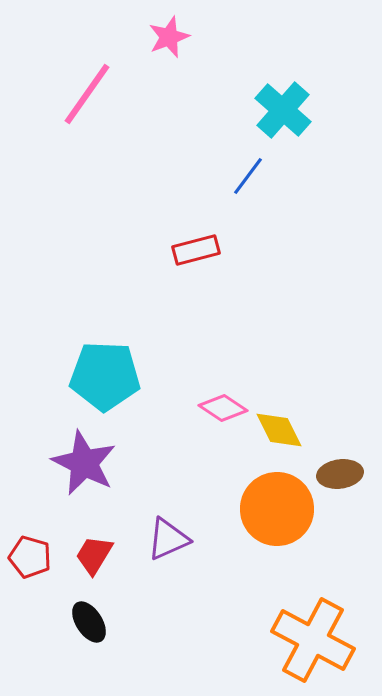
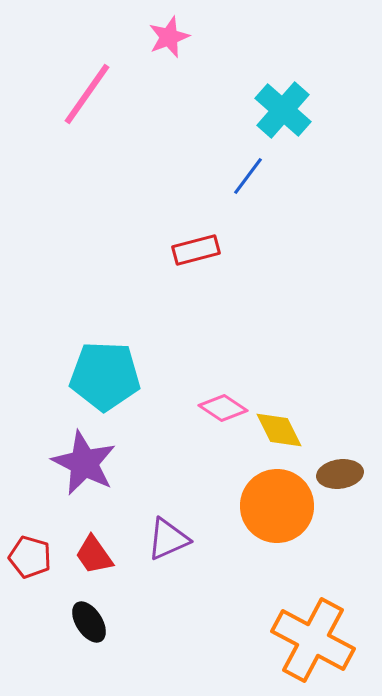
orange circle: moved 3 px up
red trapezoid: rotated 66 degrees counterclockwise
